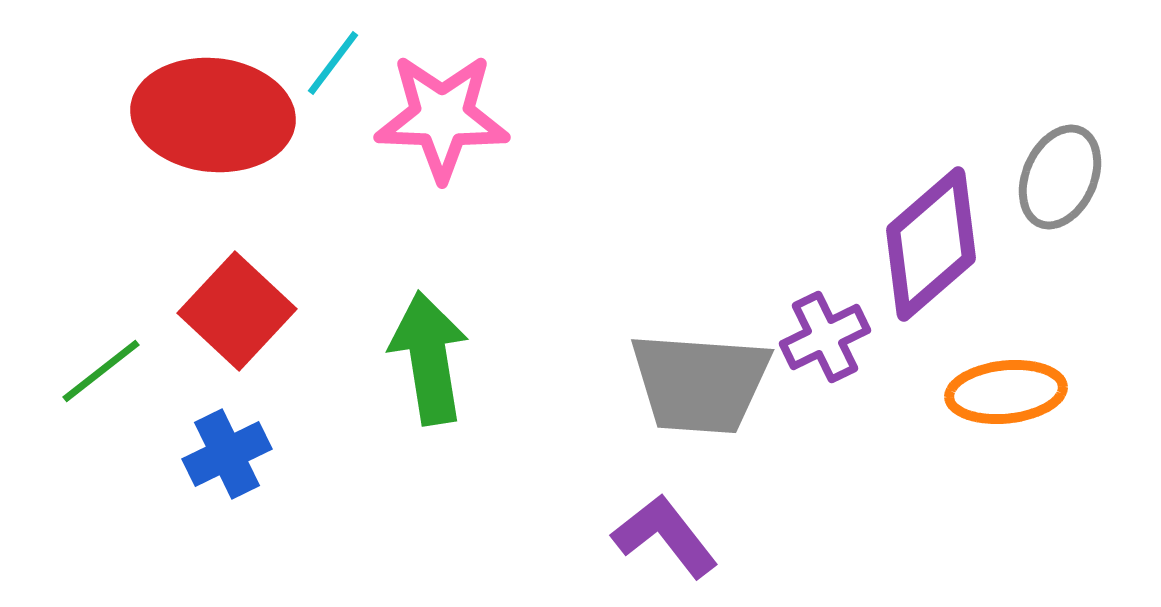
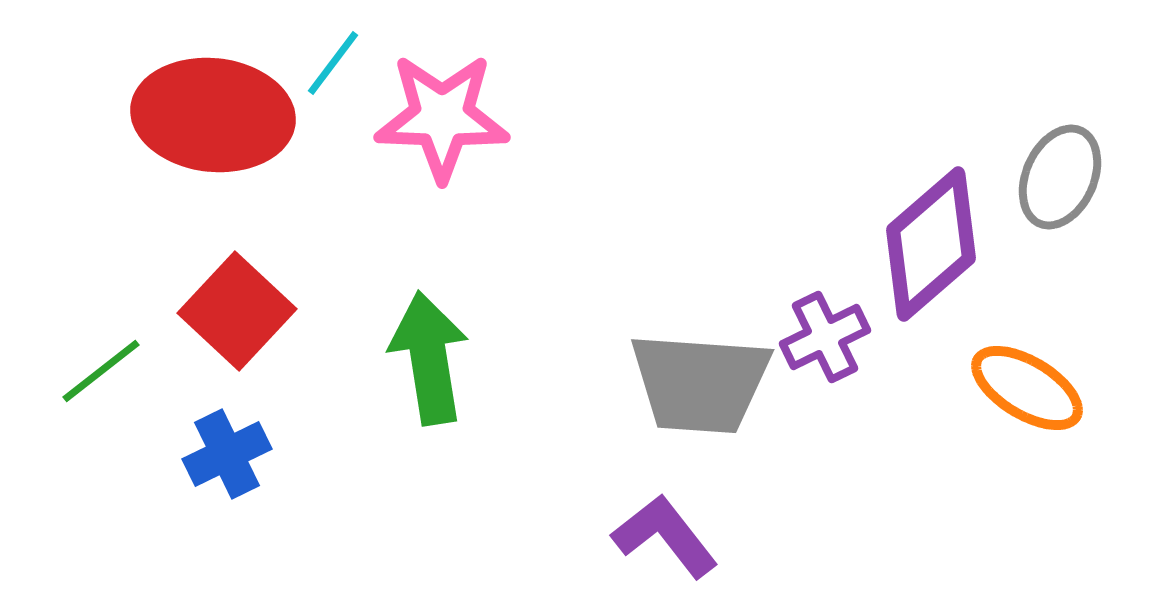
orange ellipse: moved 21 px right, 4 px up; rotated 37 degrees clockwise
